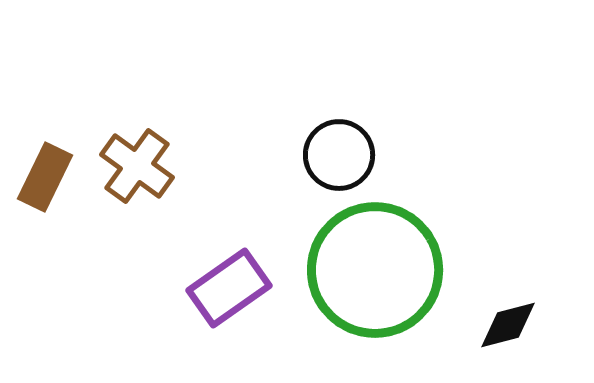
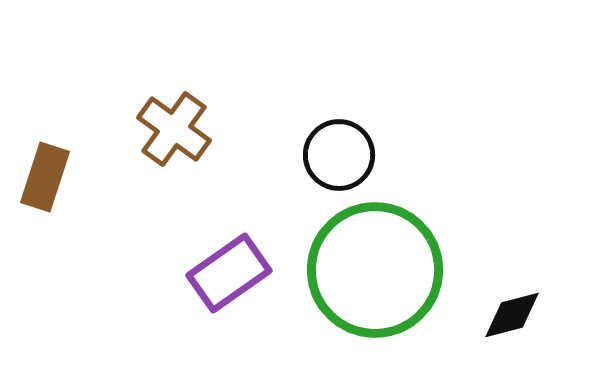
brown cross: moved 37 px right, 37 px up
brown rectangle: rotated 8 degrees counterclockwise
purple rectangle: moved 15 px up
black diamond: moved 4 px right, 10 px up
